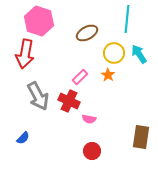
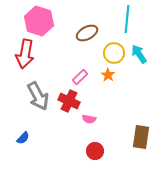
red circle: moved 3 px right
